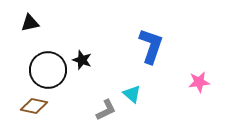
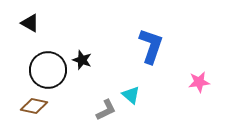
black triangle: rotated 42 degrees clockwise
cyan triangle: moved 1 px left, 1 px down
